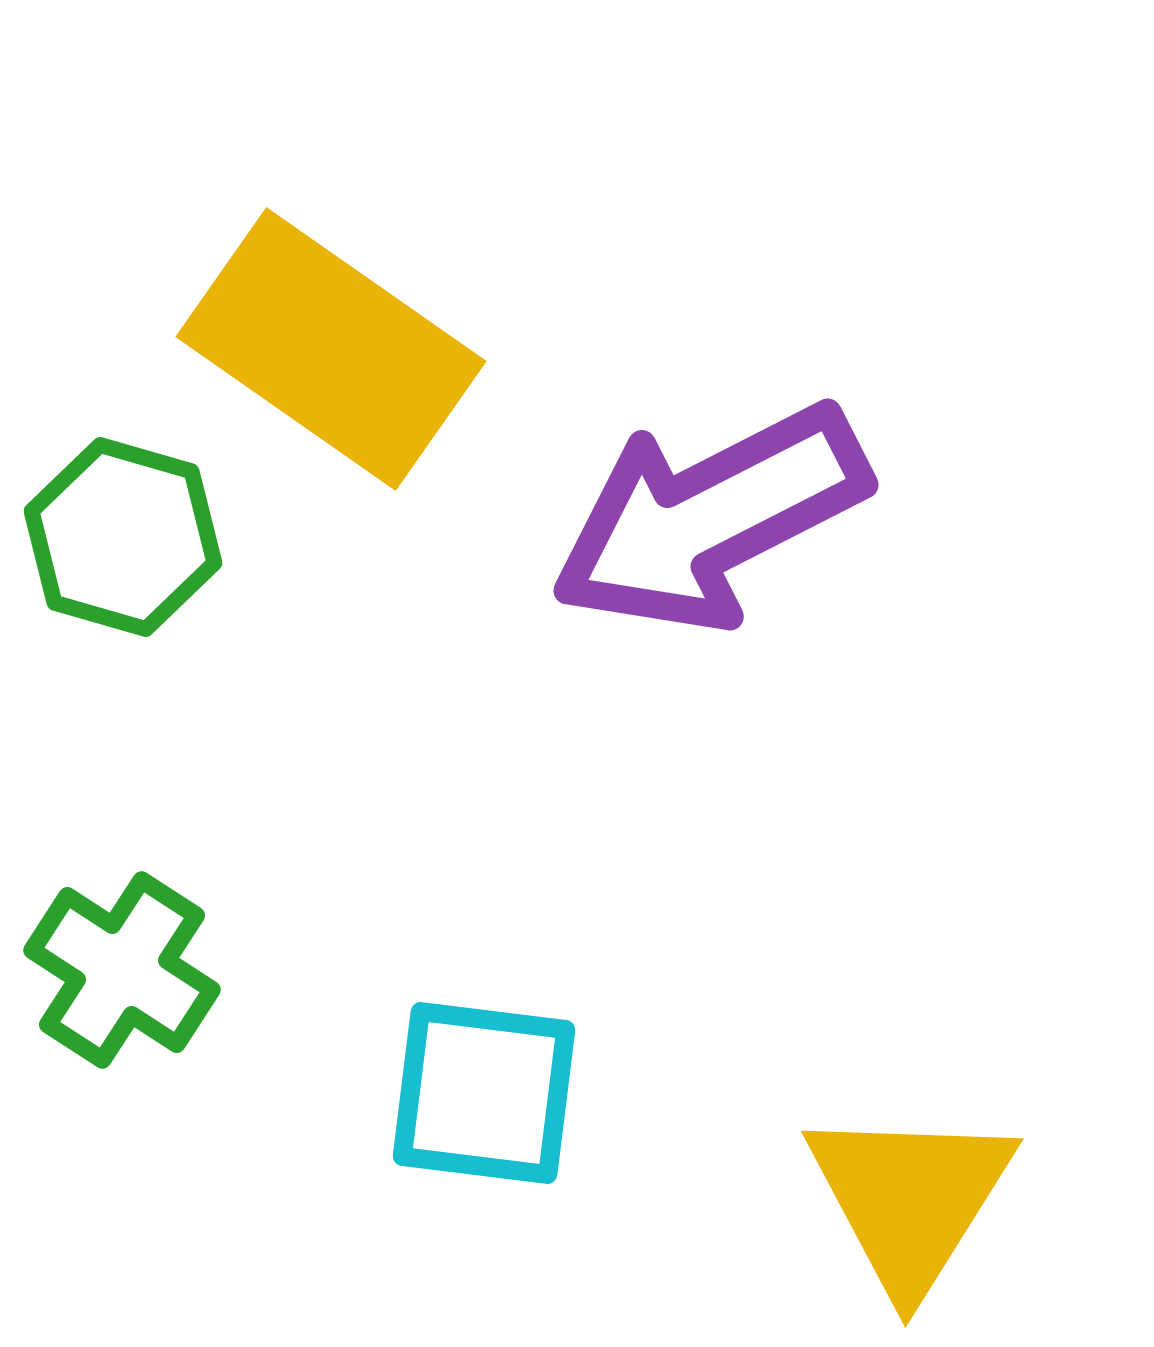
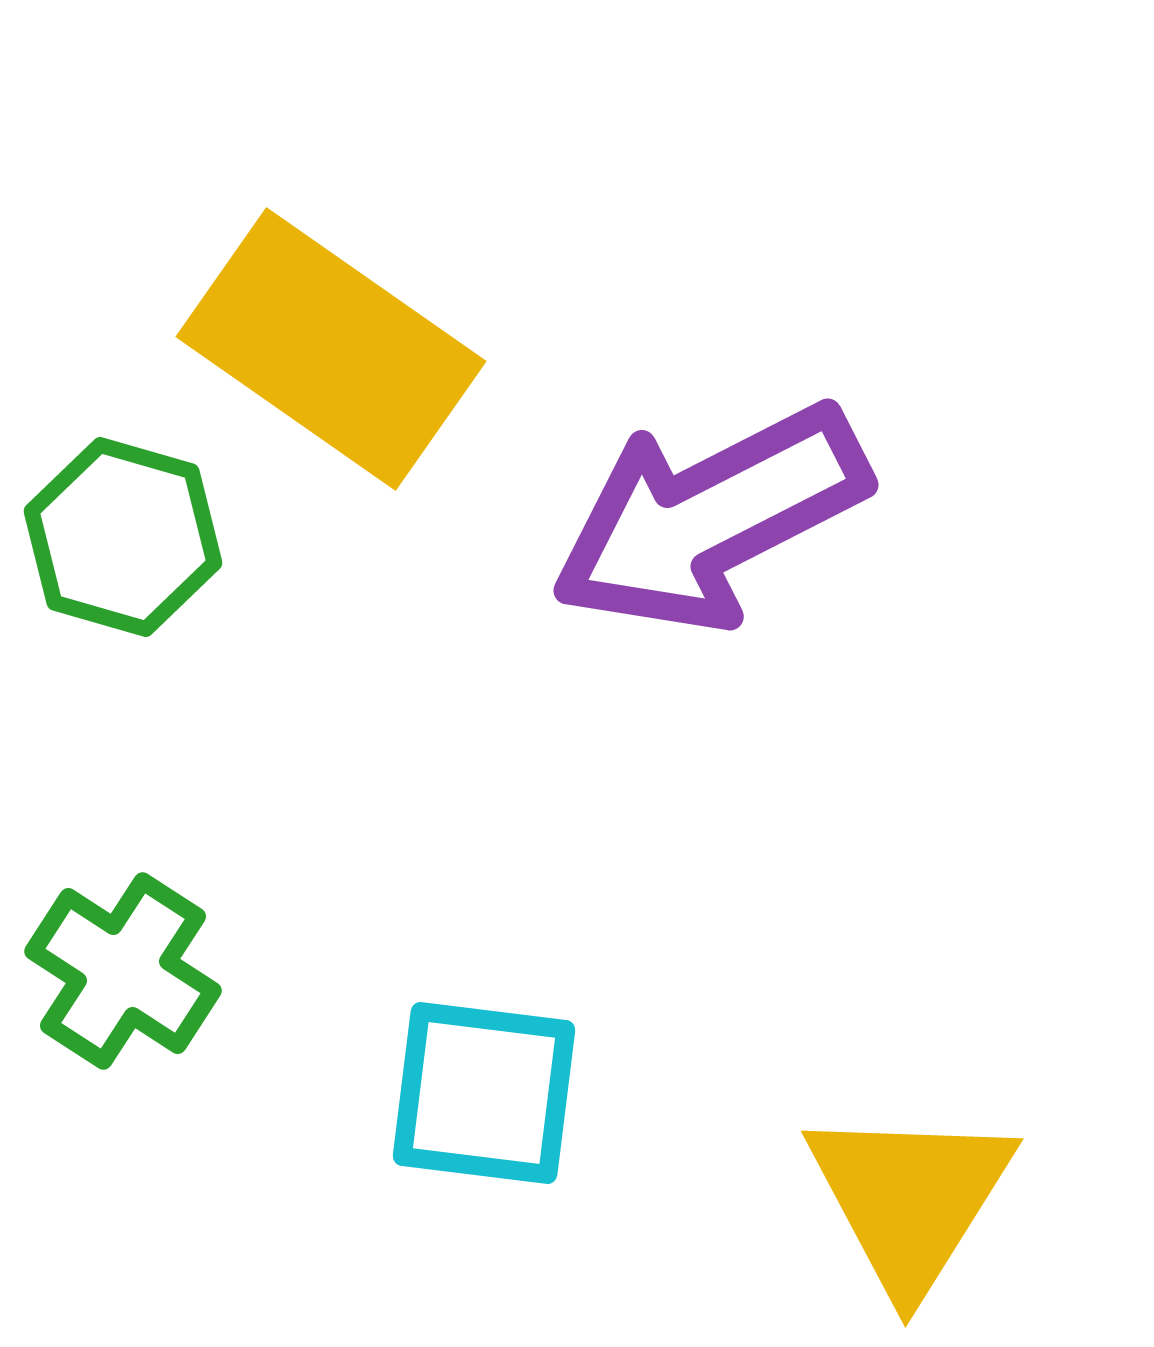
green cross: moved 1 px right, 1 px down
